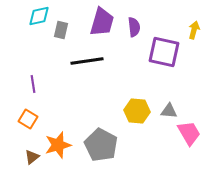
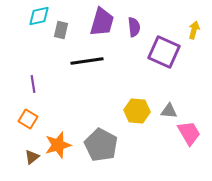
purple square: rotated 12 degrees clockwise
